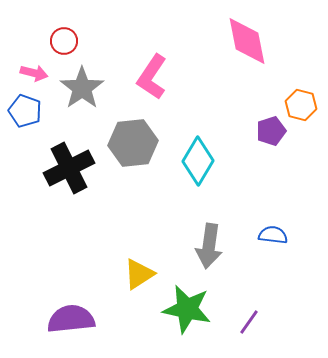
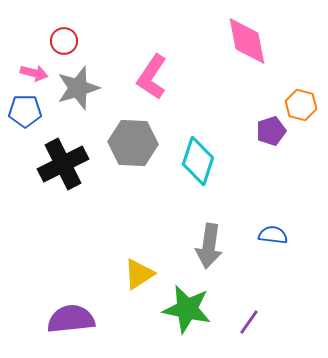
gray star: moved 4 px left; rotated 18 degrees clockwise
blue pentagon: rotated 20 degrees counterclockwise
gray hexagon: rotated 9 degrees clockwise
cyan diamond: rotated 12 degrees counterclockwise
black cross: moved 6 px left, 4 px up
